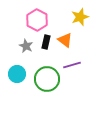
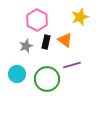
gray star: rotated 24 degrees clockwise
